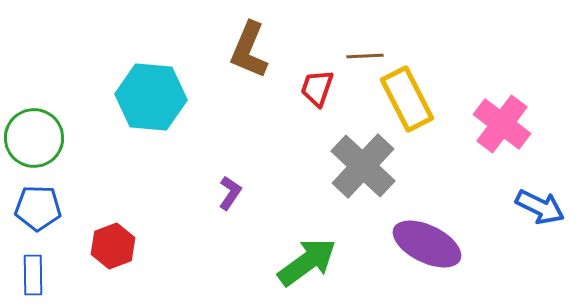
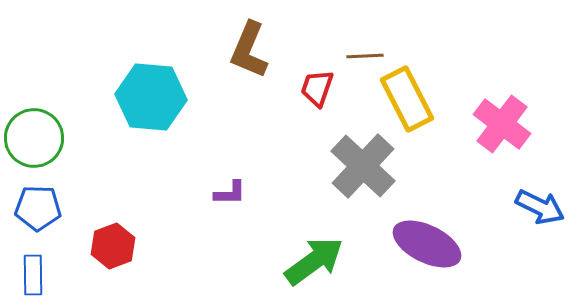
purple L-shape: rotated 56 degrees clockwise
green arrow: moved 7 px right, 1 px up
